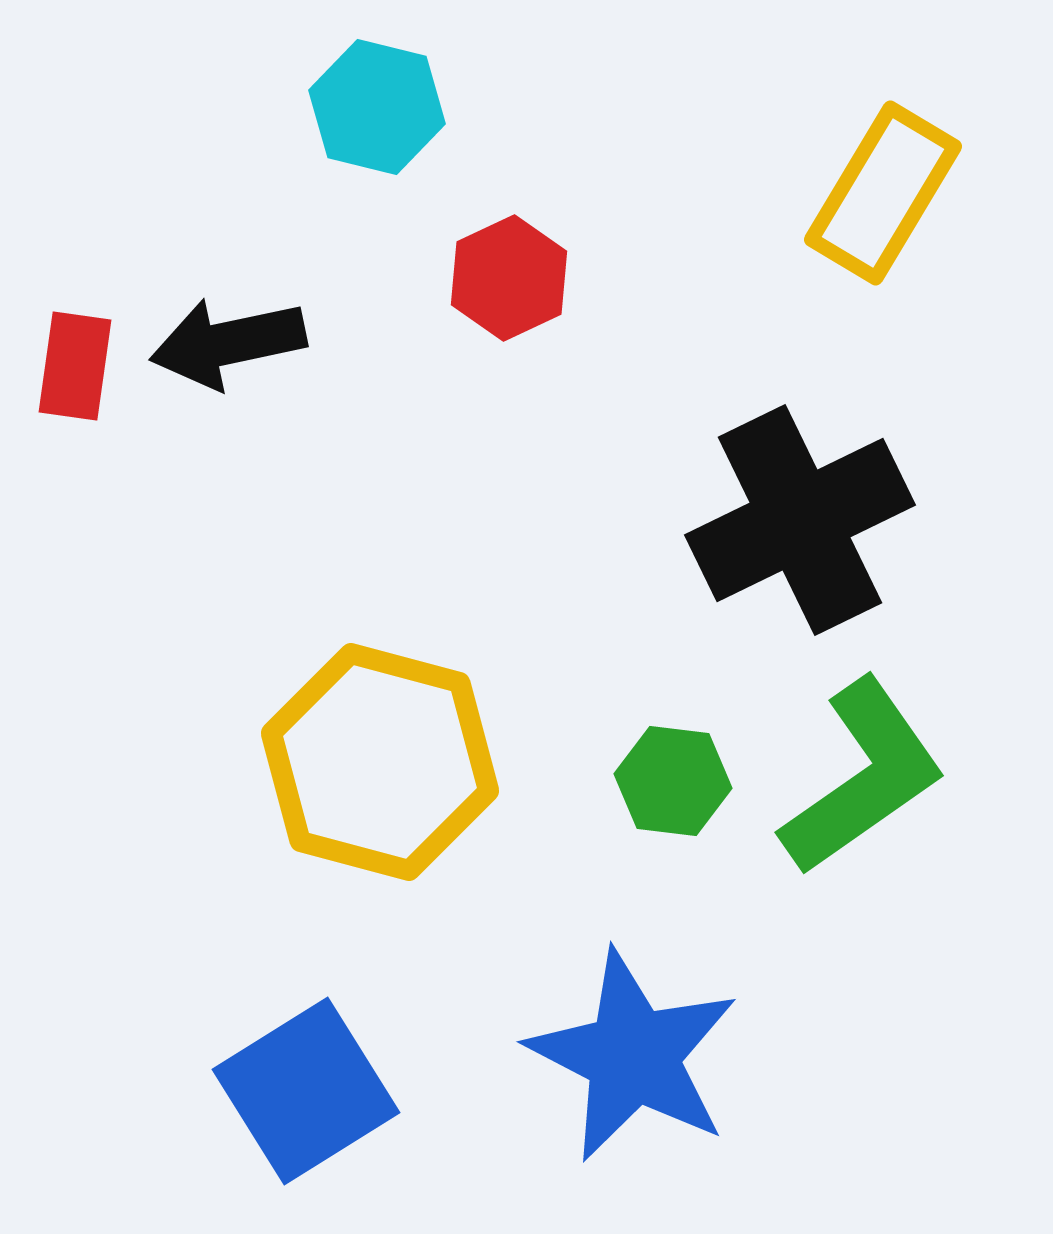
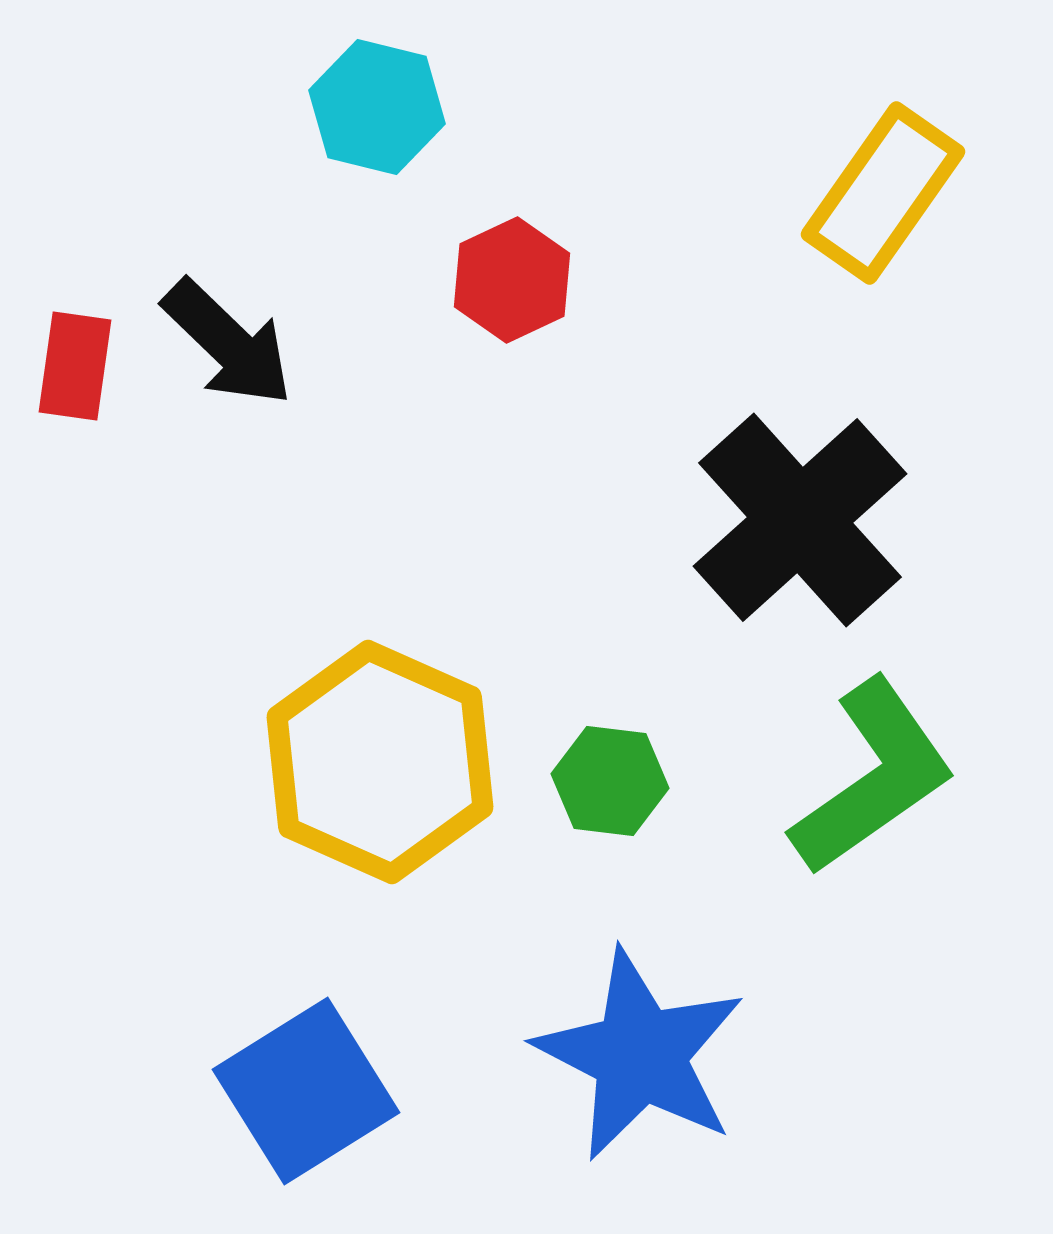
yellow rectangle: rotated 4 degrees clockwise
red hexagon: moved 3 px right, 2 px down
black arrow: rotated 124 degrees counterclockwise
black cross: rotated 16 degrees counterclockwise
yellow hexagon: rotated 9 degrees clockwise
green L-shape: moved 10 px right
green hexagon: moved 63 px left
blue star: moved 7 px right, 1 px up
